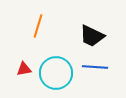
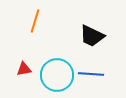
orange line: moved 3 px left, 5 px up
blue line: moved 4 px left, 7 px down
cyan circle: moved 1 px right, 2 px down
